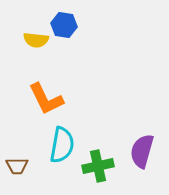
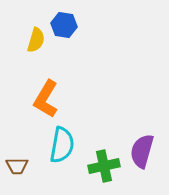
yellow semicircle: rotated 80 degrees counterclockwise
orange L-shape: rotated 57 degrees clockwise
green cross: moved 6 px right
